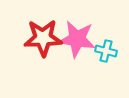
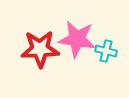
red star: moved 3 px left, 11 px down
